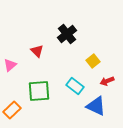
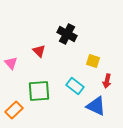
black cross: rotated 24 degrees counterclockwise
red triangle: moved 2 px right
yellow square: rotated 32 degrees counterclockwise
pink triangle: moved 1 px right, 2 px up; rotated 32 degrees counterclockwise
red arrow: rotated 56 degrees counterclockwise
orange rectangle: moved 2 px right
